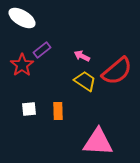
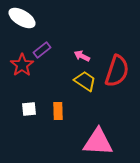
red semicircle: rotated 32 degrees counterclockwise
